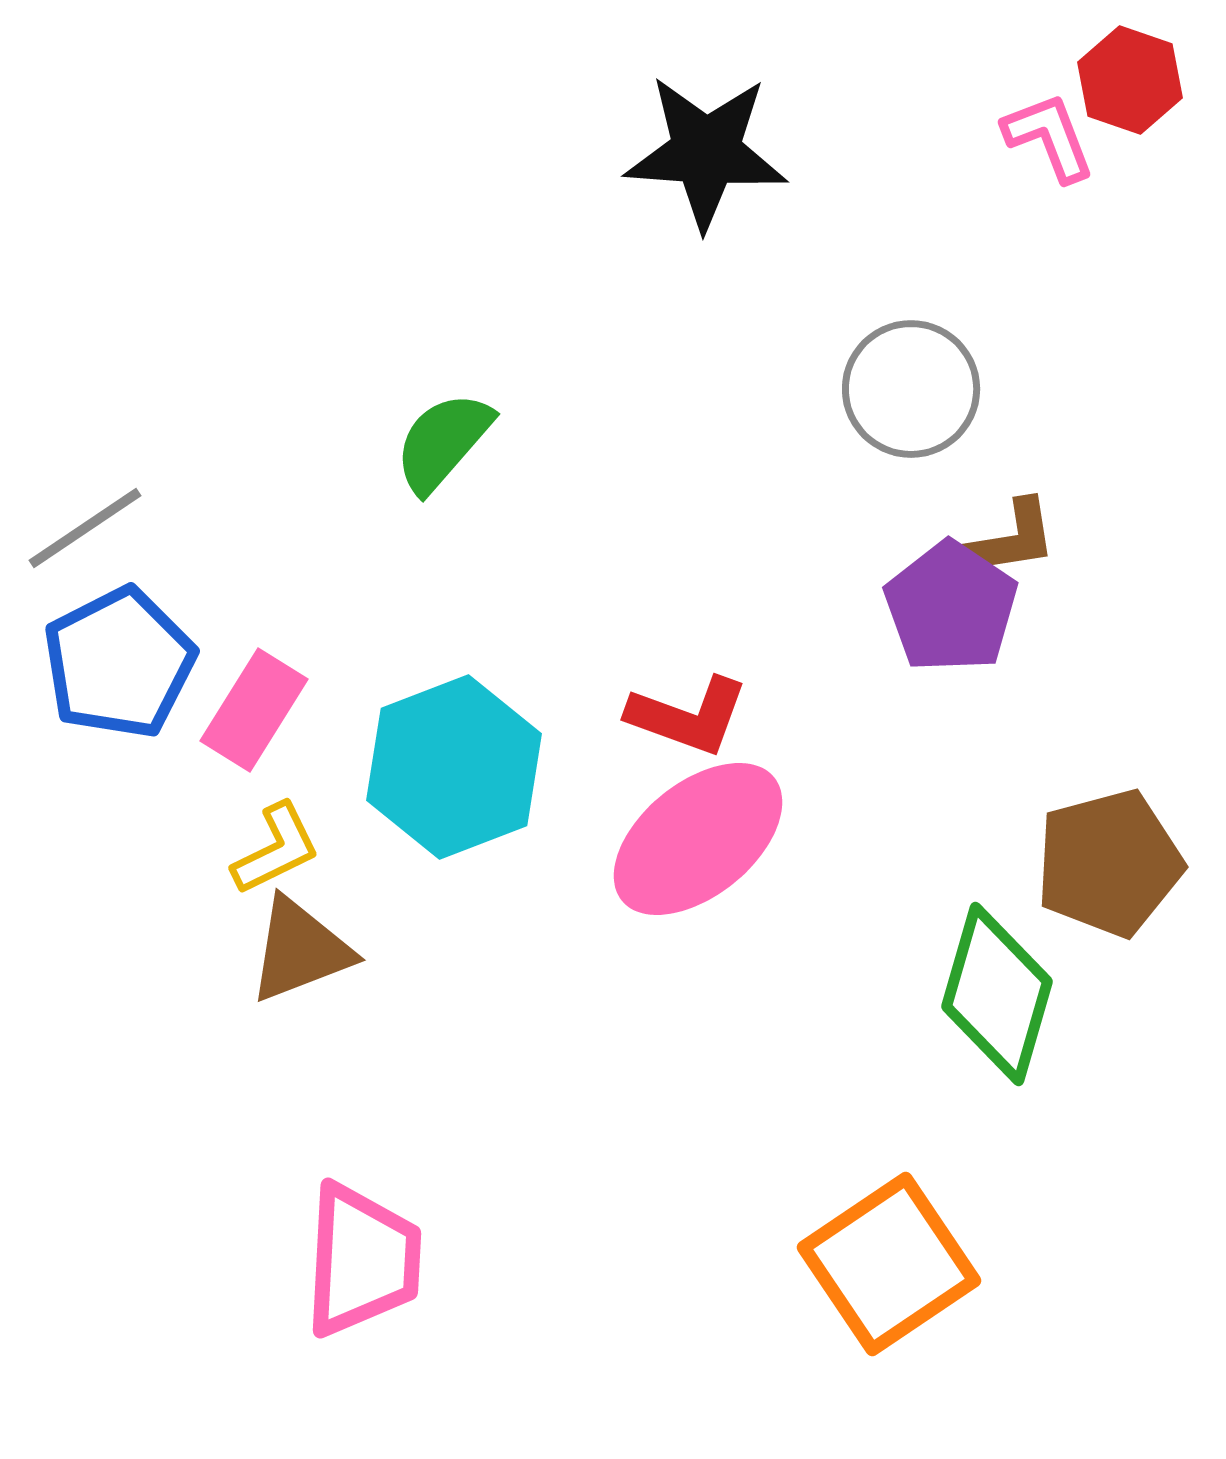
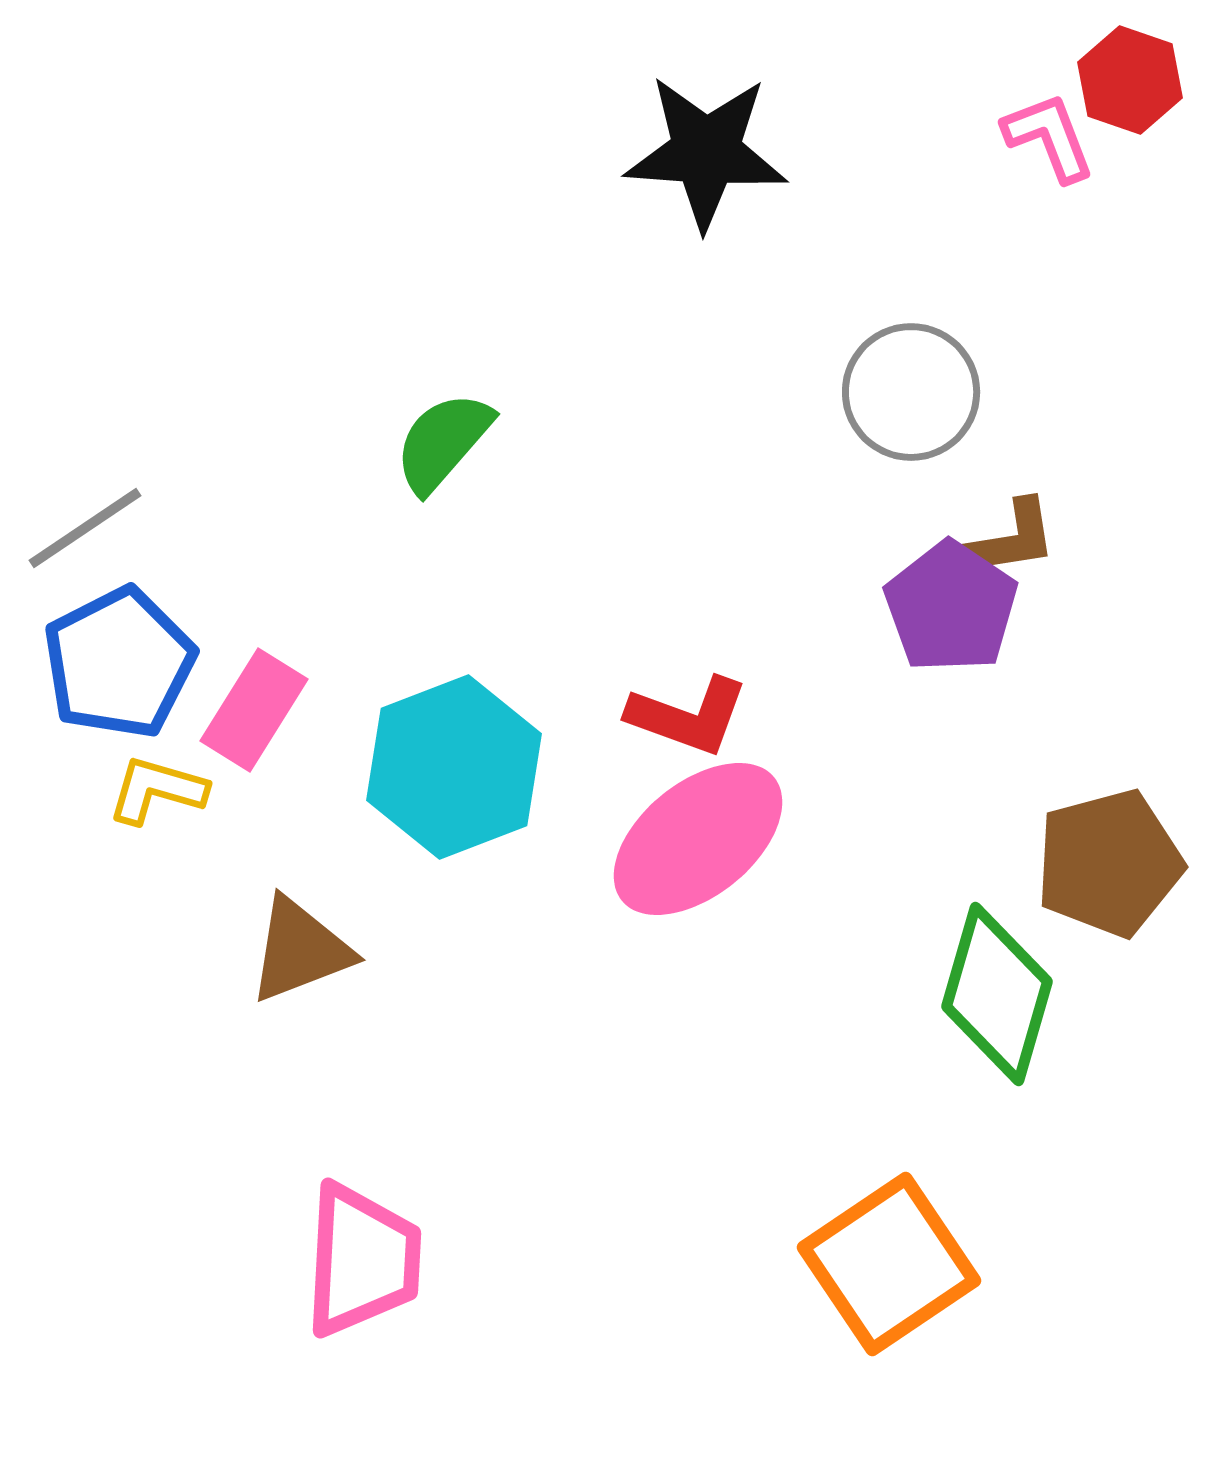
gray circle: moved 3 px down
yellow L-shape: moved 119 px left, 59 px up; rotated 138 degrees counterclockwise
